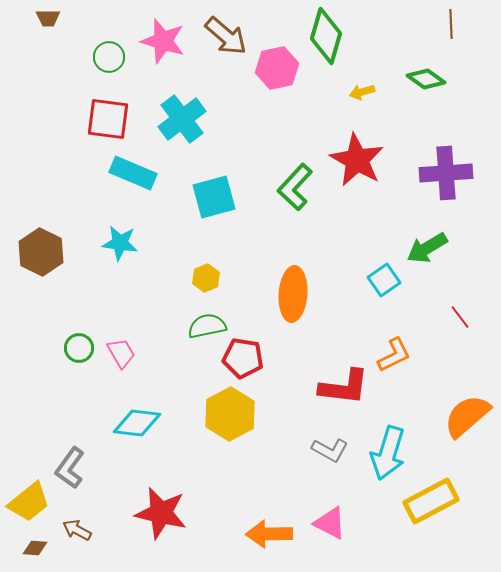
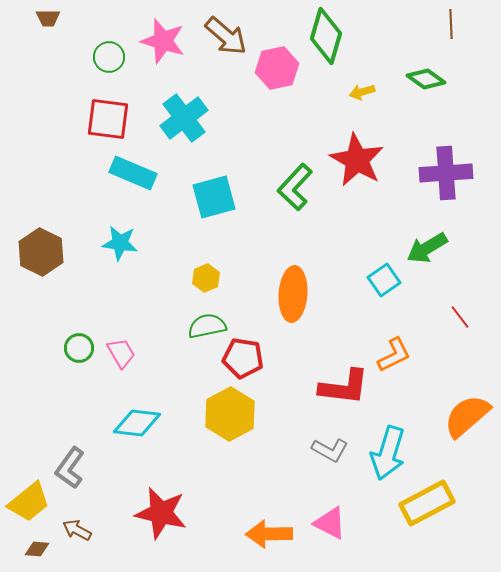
cyan cross at (182, 119): moved 2 px right, 1 px up
yellow rectangle at (431, 501): moved 4 px left, 2 px down
brown diamond at (35, 548): moved 2 px right, 1 px down
